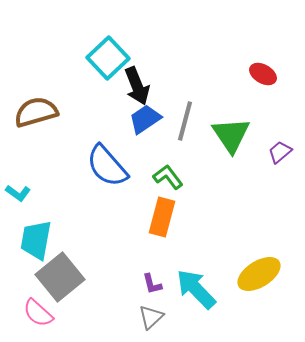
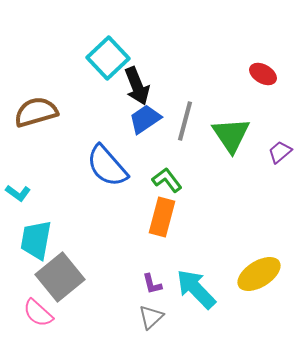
green L-shape: moved 1 px left, 3 px down
